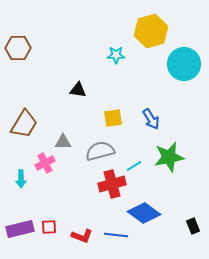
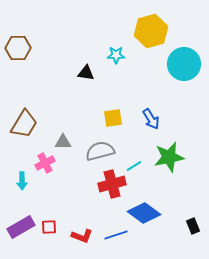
black triangle: moved 8 px right, 17 px up
cyan arrow: moved 1 px right, 2 px down
purple rectangle: moved 1 px right, 2 px up; rotated 16 degrees counterclockwise
blue line: rotated 25 degrees counterclockwise
